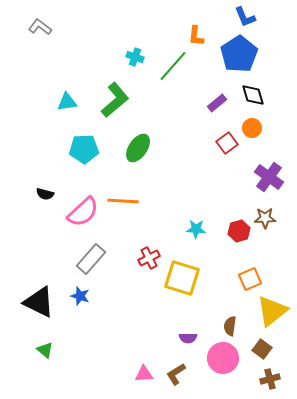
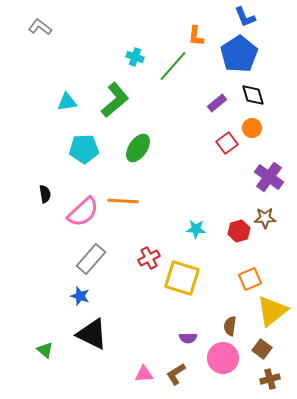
black semicircle: rotated 114 degrees counterclockwise
black triangle: moved 53 px right, 32 px down
